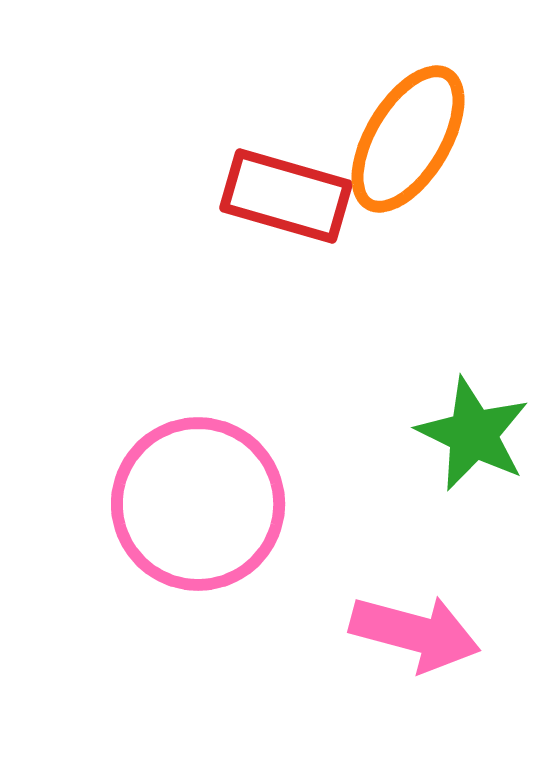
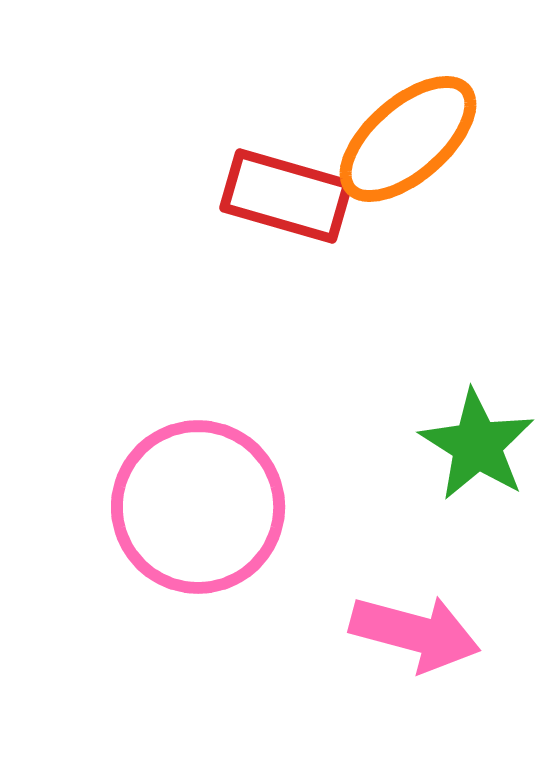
orange ellipse: rotated 18 degrees clockwise
green star: moved 4 px right, 11 px down; rotated 6 degrees clockwise
pink circle: moved 3 px down
